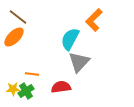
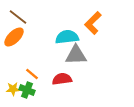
orange L-shape: moved 1 px left, 3 px down
cyan semicircle: moved 3 px left, 2 px up; rotated 55 degrees clockwise
gray triangle: moved 3 px left, 7 px up; rotated 45 degrees clockwise
orange line: rotated 32 degrees clockwise
red semicircle: moved 1 px right, 8 px up
green cross: moved 1 px right, 1 px up; rotated 35 degrees counterclockwise
